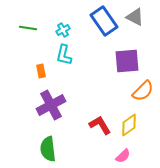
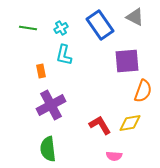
blue rectangle: moved 4 px left, 4 px down
cyan cross: moved 2 px left, 2 px up
orange semicircle: rotated 25 degrees counterclockwise
yellow diamond: moved 1 px right, 2 px up; rotated 25 degrees clockwise
pink semicircle: moved 9 px left; rotated 49 degrees clockwise
